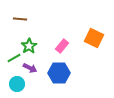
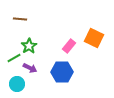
pink rectangle: moved 7 px right
blue hexagon: moved 3 px right, 1 px up
